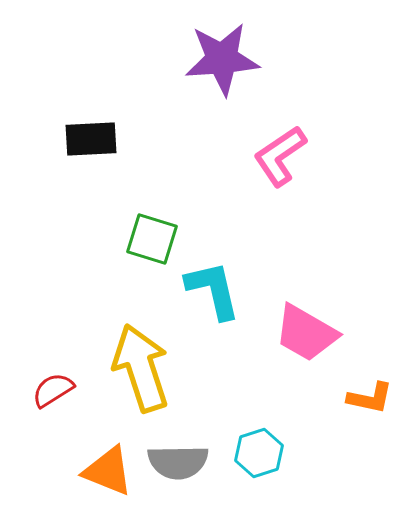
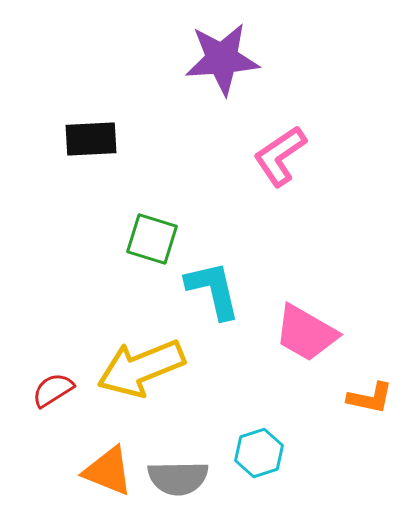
yellow arrow: rotated 94 degrees counterclockwise
gray semicircle: moved 16 px down
